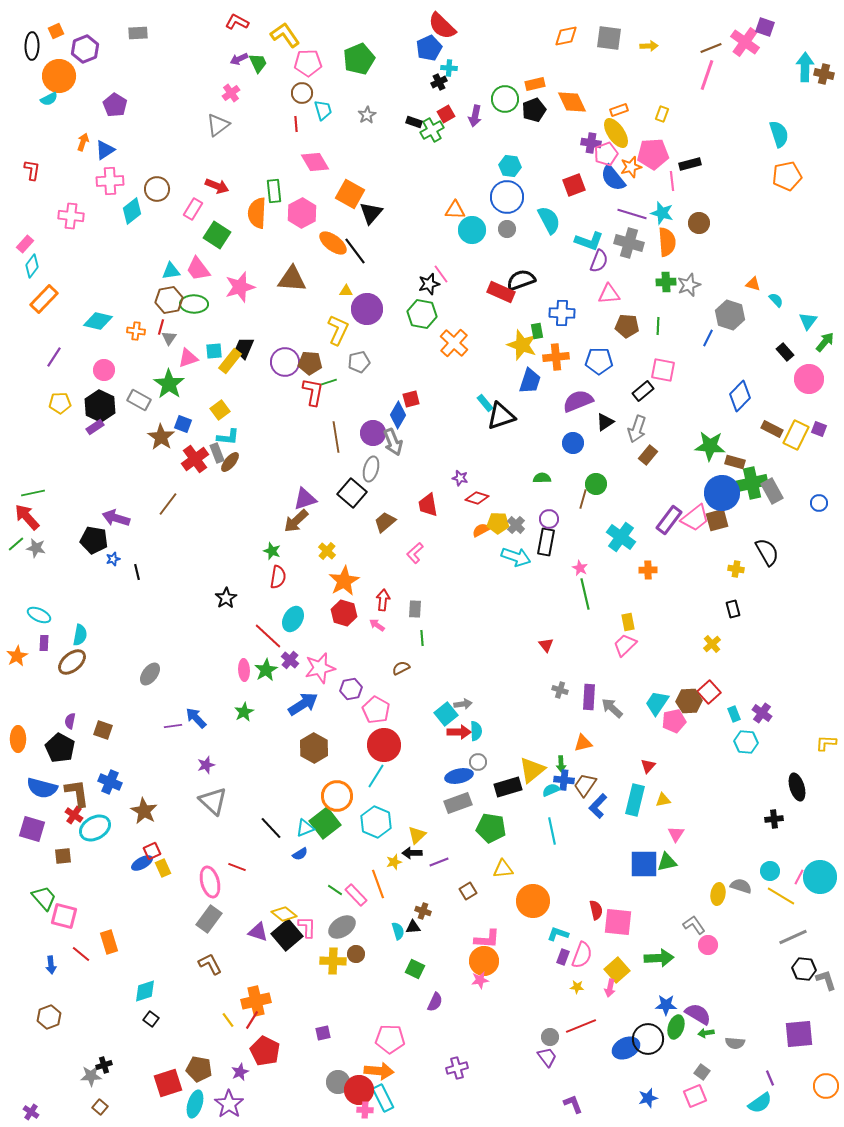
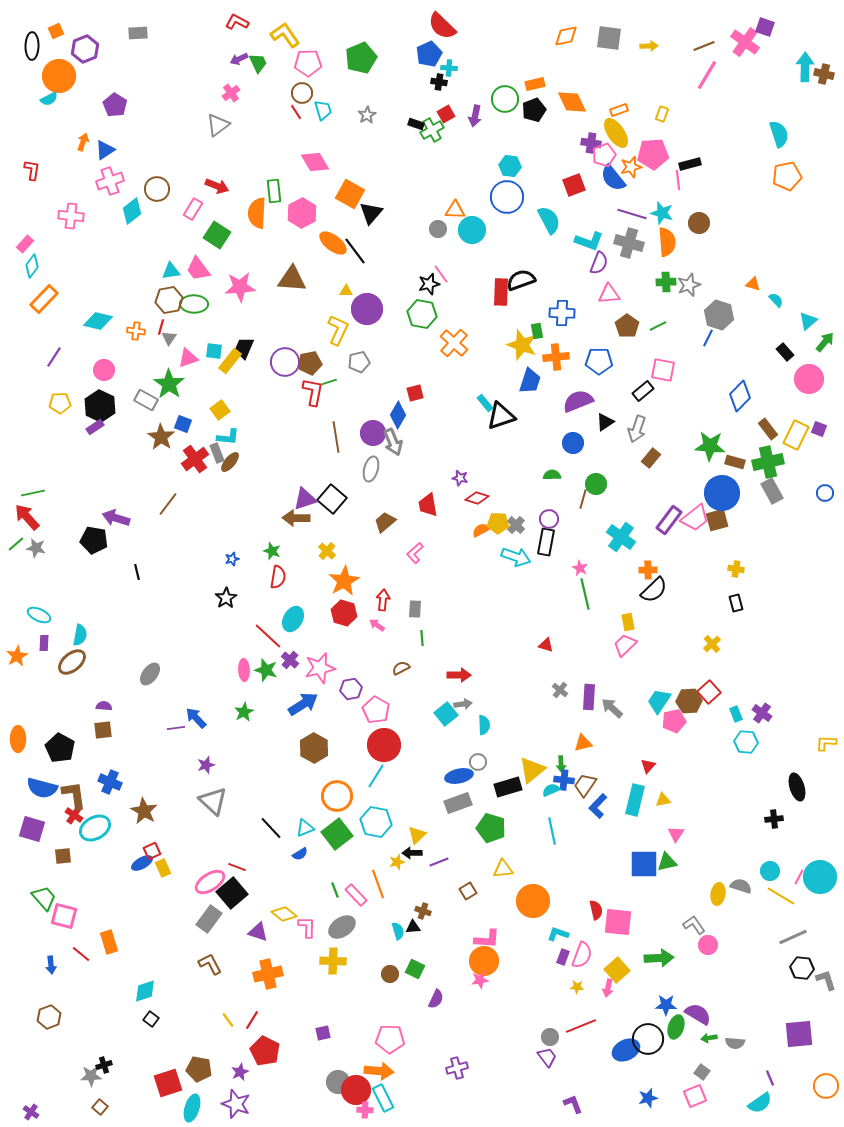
blue pentagon at (429, 48): moved 6 px down
brown line at (711, 48): moved 7 px left, 2 px up
green pentagon at (359, 59): moved 2 px right, 1 px up
pink line at (707, 75): rotated 12 degrees clockwise
black cross at (439, 82): rotated 35 degrees clockwise
black rectangle at (414, 122): moved 2 px right, 2 px down
red line at (296, 124): moved 12 px up; rotated 28 degrees counterclockwise
pink pentagon at (606, 154): moved 2 px left, 1 px down
pink cross at (110, 181): rotated 16 degrees counterclockwise
pink line at (672, 181): moved 6 px right, 1 px up
gray circle at (507, 229): moved 69 px left
purple semicircle at (599, 261): moved 2 px down
pink star at (240, 287): rotated 12 degrees clockwise
red rectangle at (501, 292): rotated 68 degrees clockwise
gray hexagon at (730, 315): moved 11 px left
cyan triangle at (808, 321): rotated 12 degrees clockwise
brown pentagon at (627, 326): rotated 30 degrees clockwise
green line at (658, 326): rotated 60 degrees clockwise
cyan square at (214, 351): rotated 12 degrees clockwise
brown pentagon at (310, 363): rotated 15 degrees counterclockwise
red square at (411, 399): moved 4 px right, 6 px up
gray rectangle at (139, 400): moved 7 px right
brown rectangle at (772, 429): moved 4 px left; rotated 25 degrees clockwise
brown rectangle at (648, 455): moved 3 px right, 3 px down
green semicircle at (542, 478): moved 10 px right, 3 px up
green cross at (752, 483): moved 16 px right, 21 px up
black square at (352, 493): moved 20 px left, 6 px down
blue circle at (819, 503): moved 6 px right, 10 px up
brown arrow at (296, 521): moved 3 px up; rotated 44 degrees clockwise
black semicircle at (767, 552): moved 113 px left, 38 px down; rotated 76 degrees clockwise
blue star at (113, 559): moved 119 px right
black rectangle at (733, 609): moved 3 px right, 6 px up
red triangle at (546, 645): rotated 35 degrees counterclockwise
green star at (266, 670): rotated 25 degrees counterclockwise
gray cross at (560, 690): rotated 21 degrees clockwise
cyan trapezoid at (657, 703): moved 2 px right, 2 px up
cyan rectangle at (734, 714): moved 2 px right
purple semicircle at (70, 721): moved 34 px right, 15 px up; rotated 84 degrees clockwise
purple line at (173, 726): moved 3 px right, 2 px down
brown square at (103, 730): rotated 24 degrees counterclockwise
cyan semicircle at (476, 731): moved 8 px right, 6 px up
red arrow at (459, 732): moved 57 px up
brown L-shape at (77, 793): moved 3 px left, 2 px down
cyan hexagon at (376, 822): rotated 12 degrees counterclockwise
green square at (325, 823): moved 12 px right, 11 px down
green pentagon at (491, 828): rotated 8 degrees clockwise
yellow star at (394, 862): moved 3 px right
pink ellipse at (210, 882): rotated 72 degrees clockwise
green line at (335, 890): rotated 35 degrees clockwise
black square at (287, 935): moved 55 px left, 42 px up
brown circle at (356, 954): moved 34 px right, 20 px down
black hexagon at (804, 969): moved 2 px left, 1 px up
pink arrow at (610, 988): moved 2 px left
orange cross at (256, 1001): moved 12 px right, 27 px up
purple semicircle at (435, 1002): moved 1 px right, 3 px up
green arrow at (706, 1033): moved 3 px right, 5 px down
blue ellipse at (626, 1048): moved 2 px down
red circle at (359, 1090): moved 3 px left
cyan ellipse at (195, 1104): moved 3 px left, 4 px down
purple star at (229, 1104): moved 7 px right; rotated 16 degrees counterclockwise
